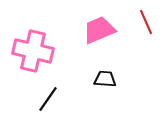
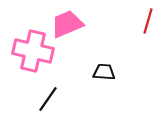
red line: moved 2 px right, 1 px up; rotated 40 degrees clockwise
pink trapezoid: moved 32 px left, 6 px up
black trapezoid: moved 1 px left, 7 px up
